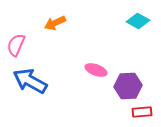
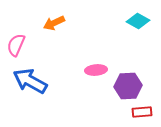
orange arrow: moved 1 px left
pink ellipse: rotated 25 degrees counterclockwise
